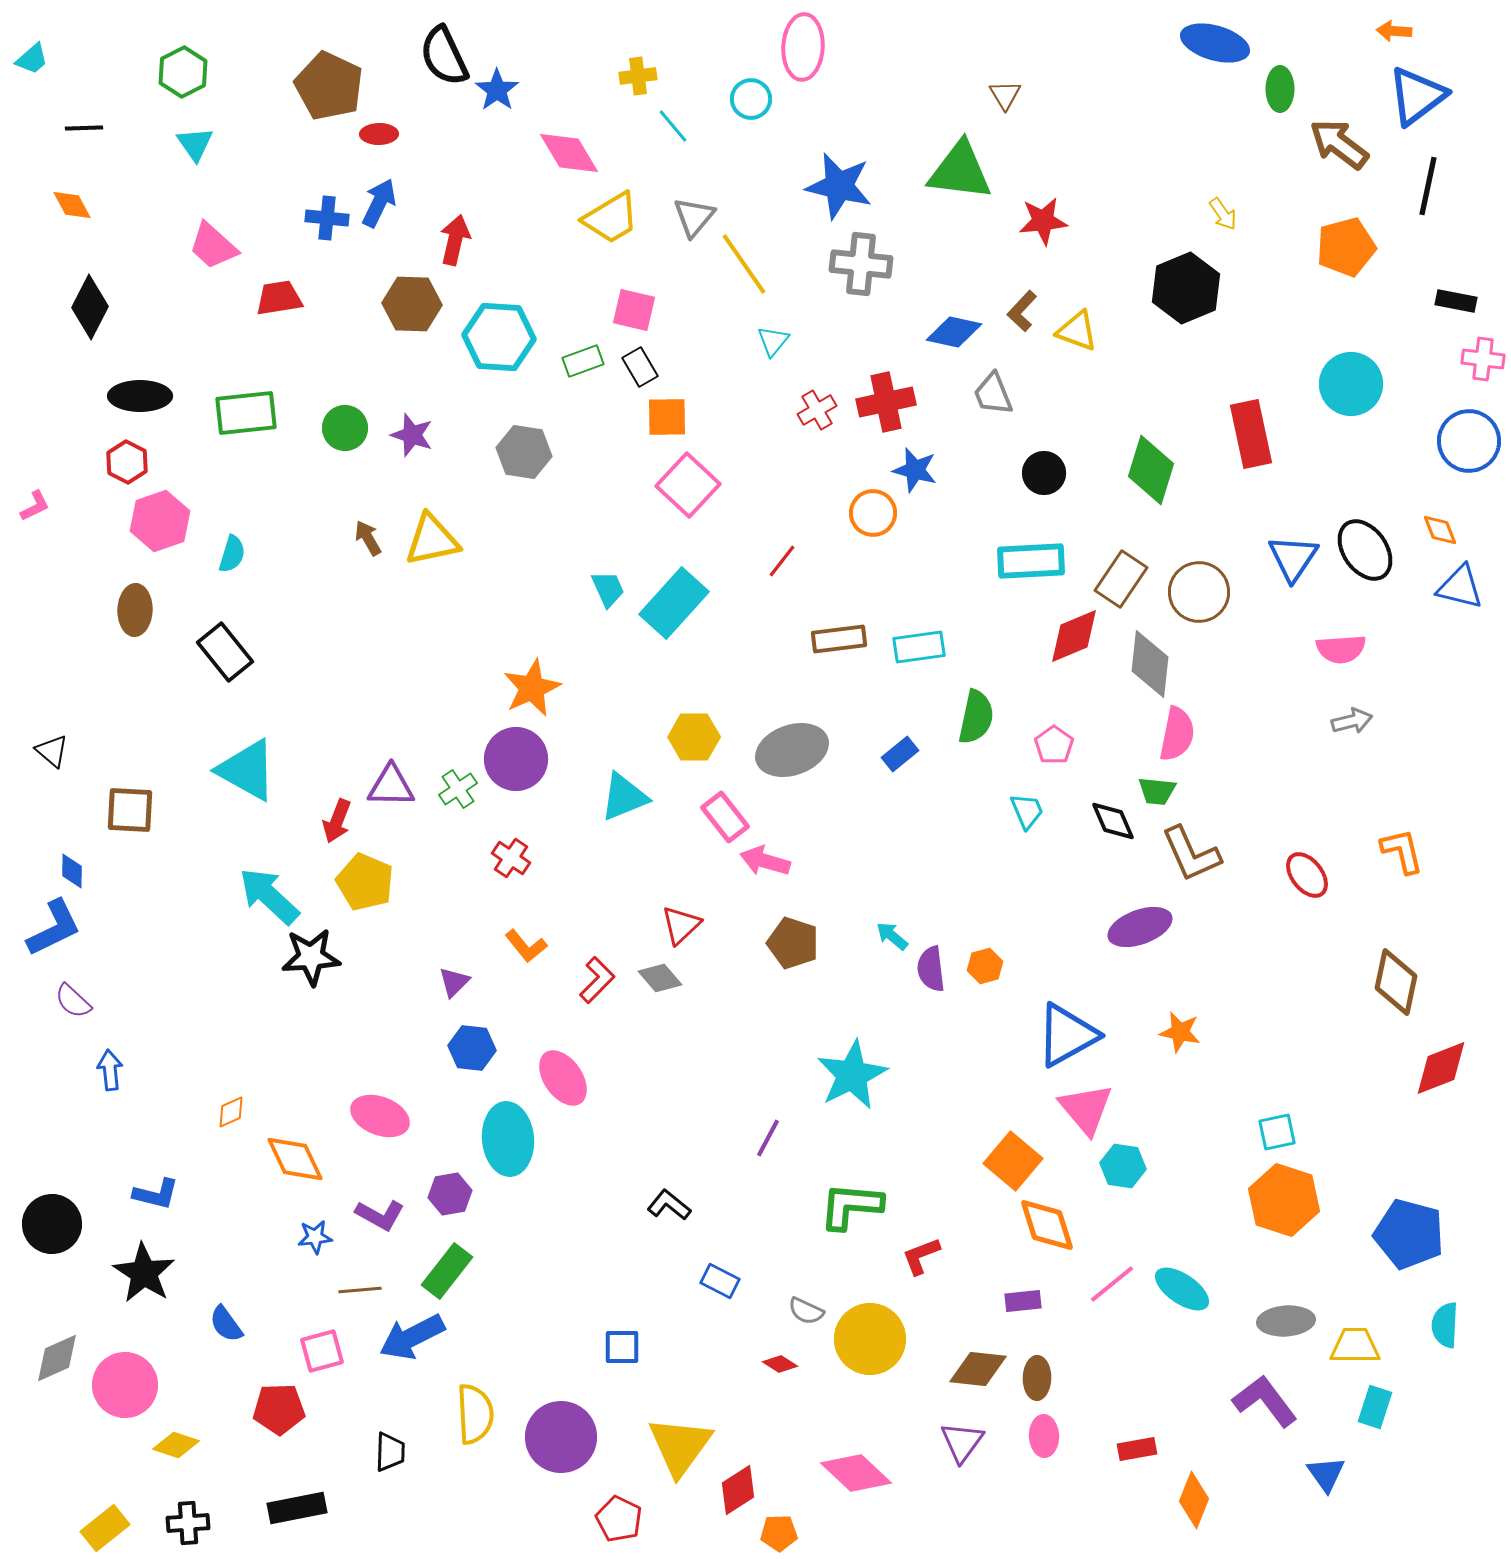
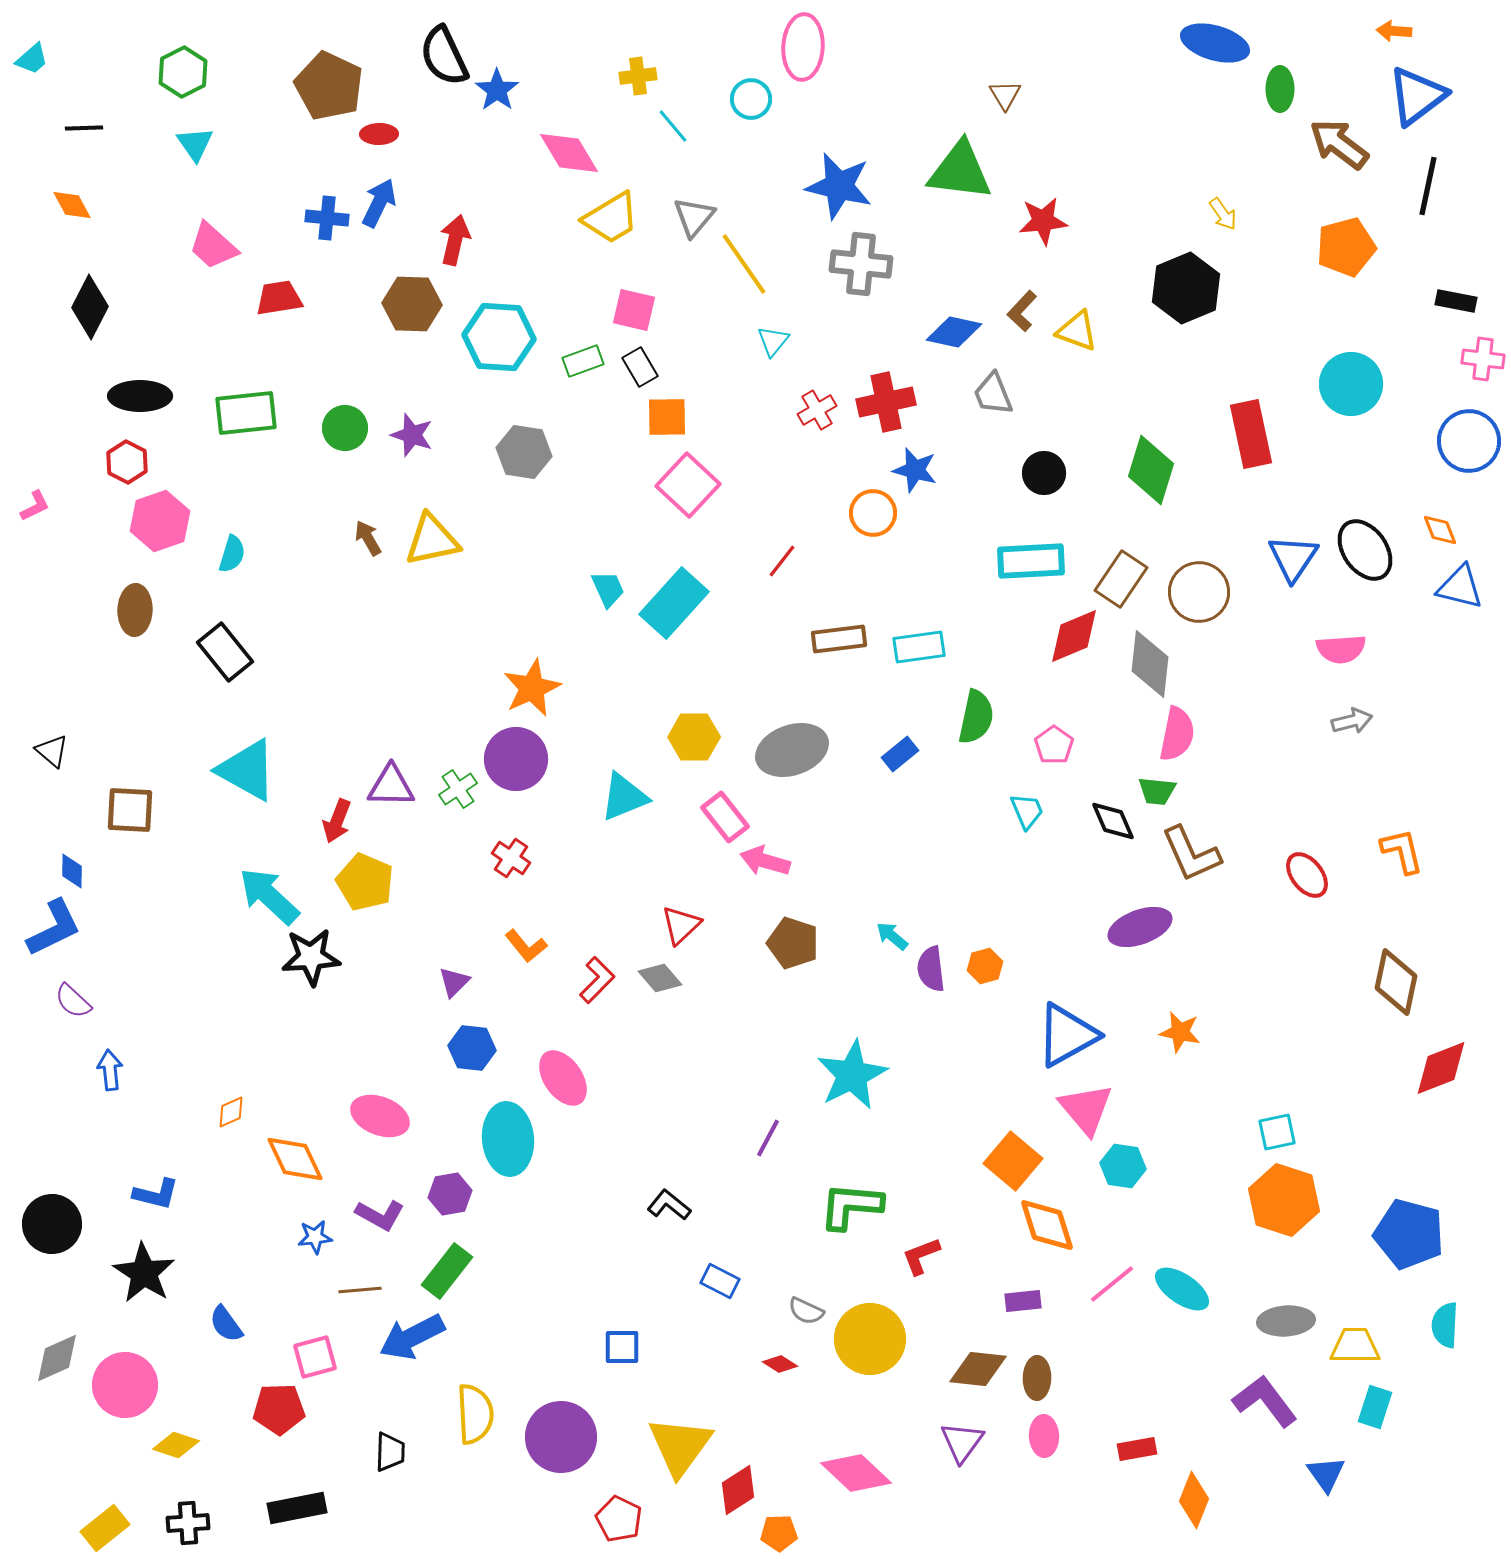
pink square at (322, 1351): moved 7 px left, 6 px down
